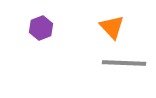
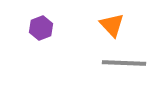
orange triangle: moved 2 px up
